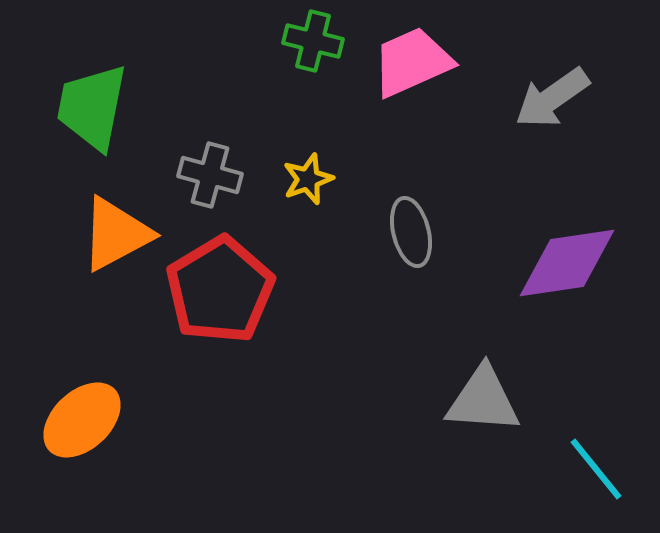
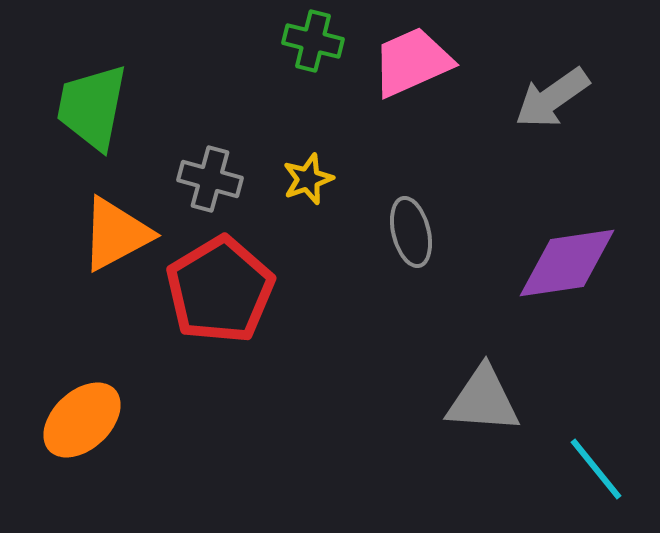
gray cross: moved 4 px down
